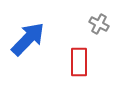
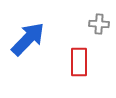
gray cross: rotated 24 degrees counterclockwise
